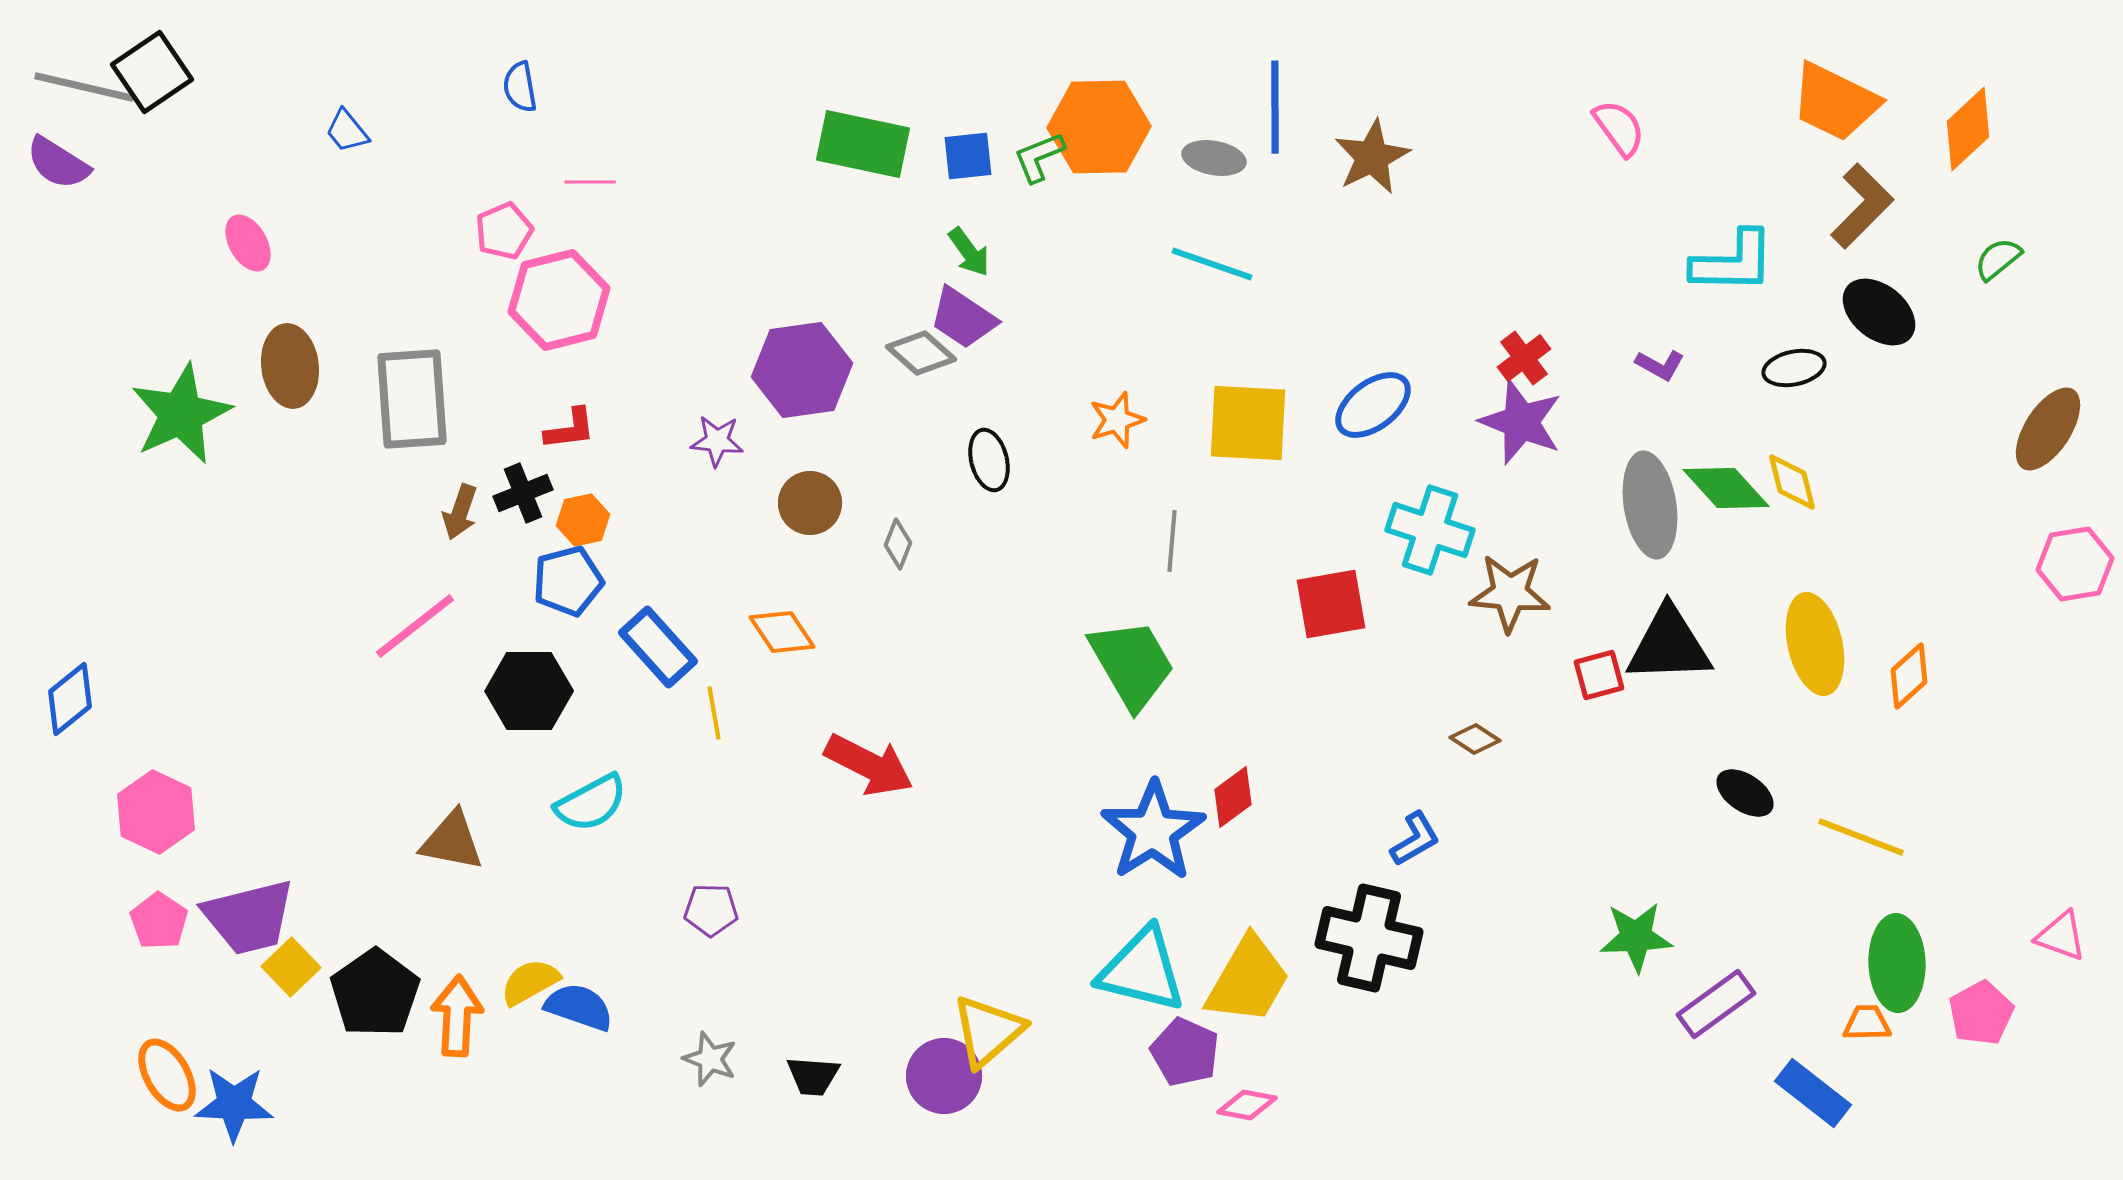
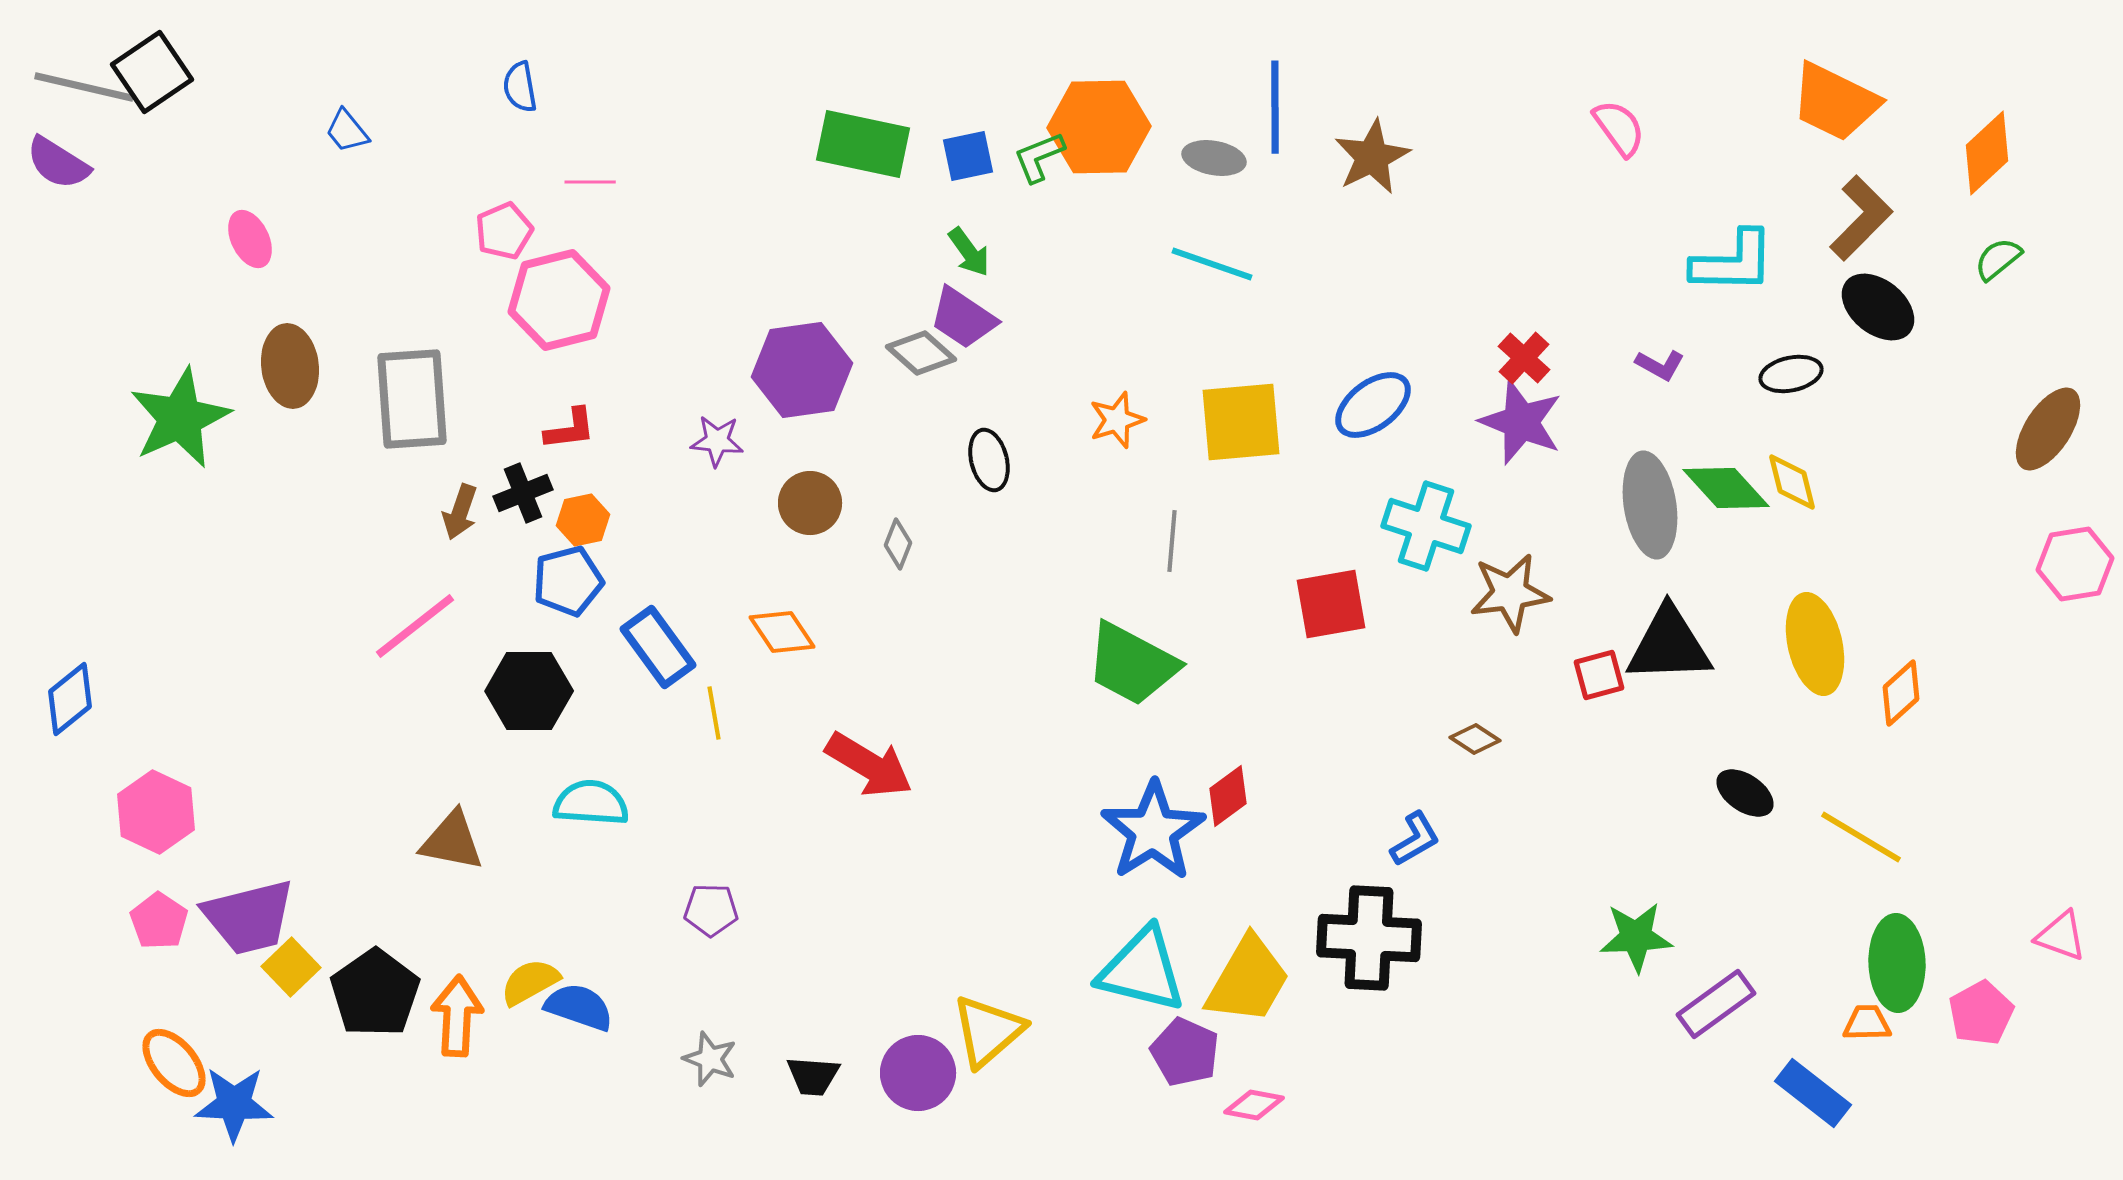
orange diamond at (1968, 129): moved 19 px right, 24 px down
blue square at (968, 156): rotated 6 degrees counterclockwise
brown L-shape at (1862, 206): moved 1 px left, 12 px down
pink ellipse at (248, 243): moved 2 px right, 4 px up; rotated 4 degrees clockwise
black ellipse at (1879, 312): moved 1 px left, 5 px up
red cross at (1524, 358): rotated 10 degrees counterclockwise
black ellipse at (1794, 368): moved 3 px left, 6 px down
green star at (181, 414): moved 1 px left, 4 px down
yellow square at (1248, 423): moved 7 px left, 1 px up; rotated 8 degrees counterclockwise
cyan cross at (1430, 530): moved 4 px left, 4 px up
brown star at (1510, 593): rotated 12 degrees counterclockwise
blue rectangle at (658, 647): rotated 6 degrees clockwise
green trapezoid at (1132, 664): rotated 148 degrees clockwise
orange diamond at (1909, 676): moved 8 px left, 17 px down
red arrow at (869, 765): rotated 4 degrees clockwise
red diamond at (1233, 797): moved 5 px left, 1 px up
cyan semicircle at (591, 803): rotated 148 degrees counterclockwise
yellow line at (1861, 837): rotated 10 degrees clockwise
black cross at (1369, 938): rotated 10 degrees counterclockwise
orange ellipse at (167, 1075): moved 7 px right, 12 px up; rotated 10 degrees counterclockwise
purple circle at (944, 1076): moved 26 px left, 3 px up
pink diamond at (1247, 1105): moved 7 px right
